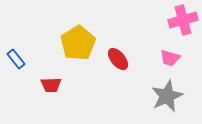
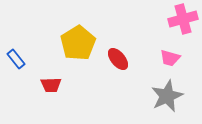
pink cross: moved 1 px up
